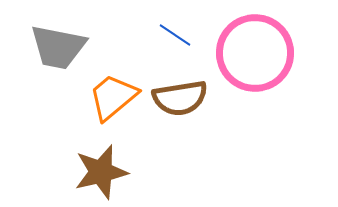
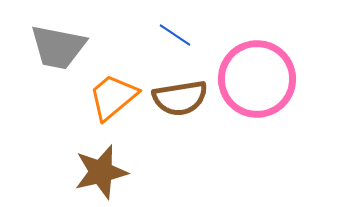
pink circle: moved 2 px right, 26 px down
